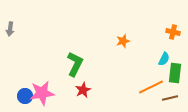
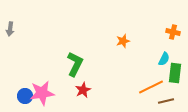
brown line: moved 4 px left, 3 px down
